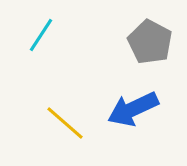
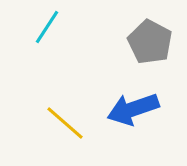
cyan line: moved 6 px right, 8 px up
blue arrow: rotated 6 degrees clockwise
